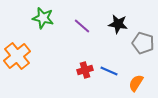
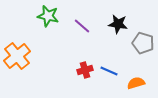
green star: moved 5 px right, 2 px up
orange semicircle: rotated 42 degrees clockwise
